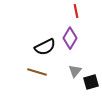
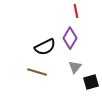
gray triangle: moved 4 px up
